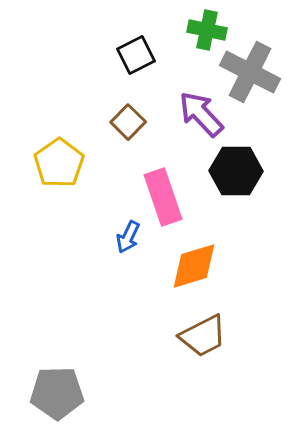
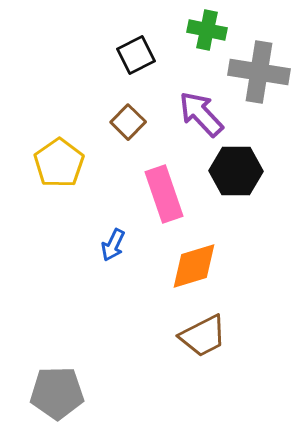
gray cross: moved 9 px right; rotated 18 degrees counterclockwise
pink rectangle: moved 1 px right, 3 px up
blue arrow: moved 15 px left, 8 px down
